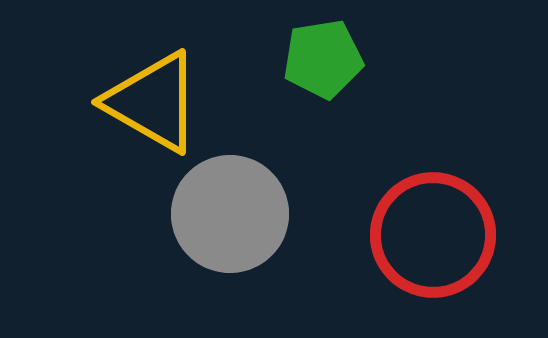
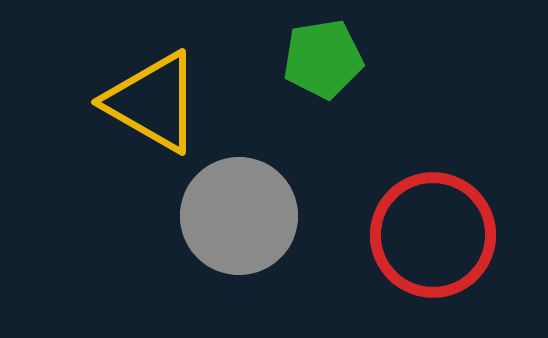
gray circle: moved 9 px right, 2 px down
